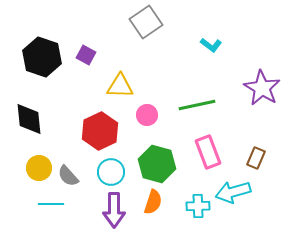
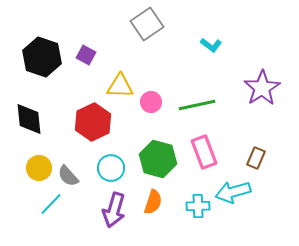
gray square: moved 1 px right, 2 px down
purple star: rotated 9 degrees clockwise
pink circle: moved 4 px right, 13 px up
red hexagon: moved 7 px left, 9 px up
pink rectangle: moved 4 px left
green hexagon: moved 1 px right, 5 px up
cyan circle: moved 4 px up
cyan line: rotated 45 degrees counterclockwise
purple arrow: rotated 16 degrees clockwise
